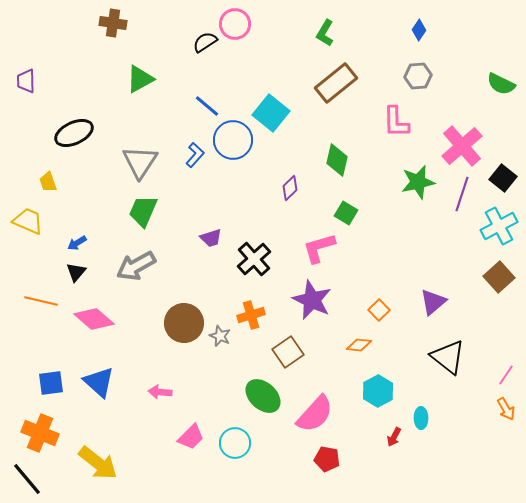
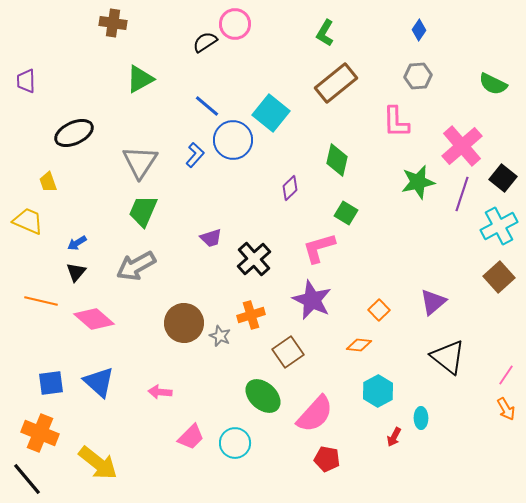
green semicircle at (501, 84): moved 8 px left
